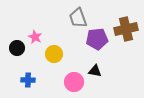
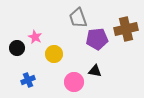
blue cross: rotated 24 degrees counterclockwise
